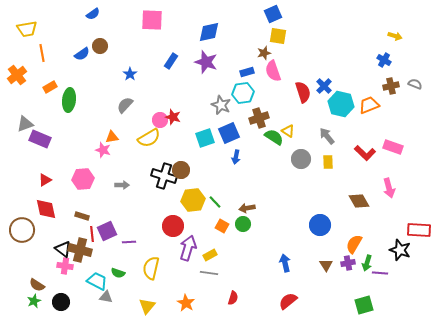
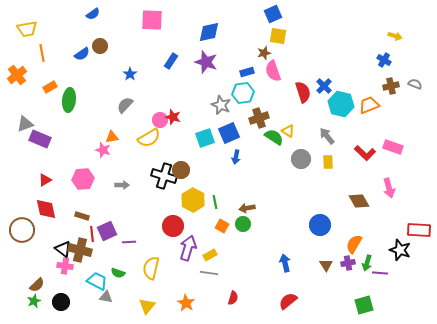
yellow hexagon at (193, 200): rotated 25 degrees counterclockwise
green line at (215, 202): rotated 32 degrees clockwise
brown semicircle at (37, 285): rotated 77 degrees counterclockwise
